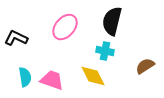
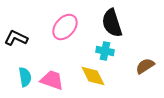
black semicircle: moved 2 px down; rotated 32 degrees counterclockwise
